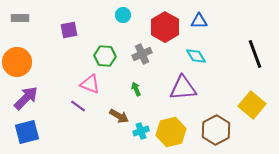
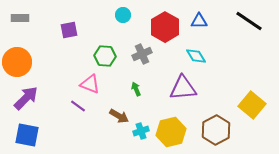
black line: moved 6 px left, 33 px up; rotated 36 degrees counterclockwise
blue square: moved 3 px down; rotated 25 degrees clockwise
